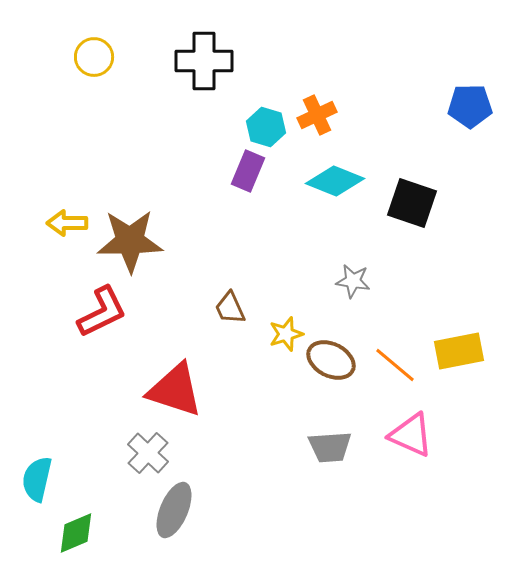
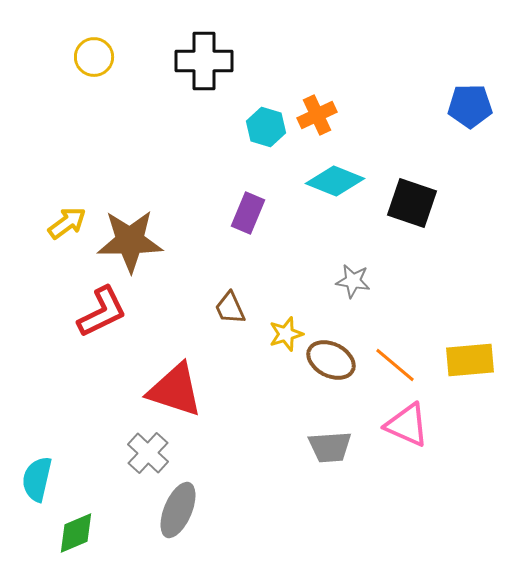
purple rectangle: moved 42 px down
yellow arrow: rotated 144 degrees clockwise
yellow rectangle: moved 11 px right, 9 px down; rotated 6 degrees clockwise
pink triangle: moved 4 px left, 10 px up
gray ellipse: moved 4 px right
